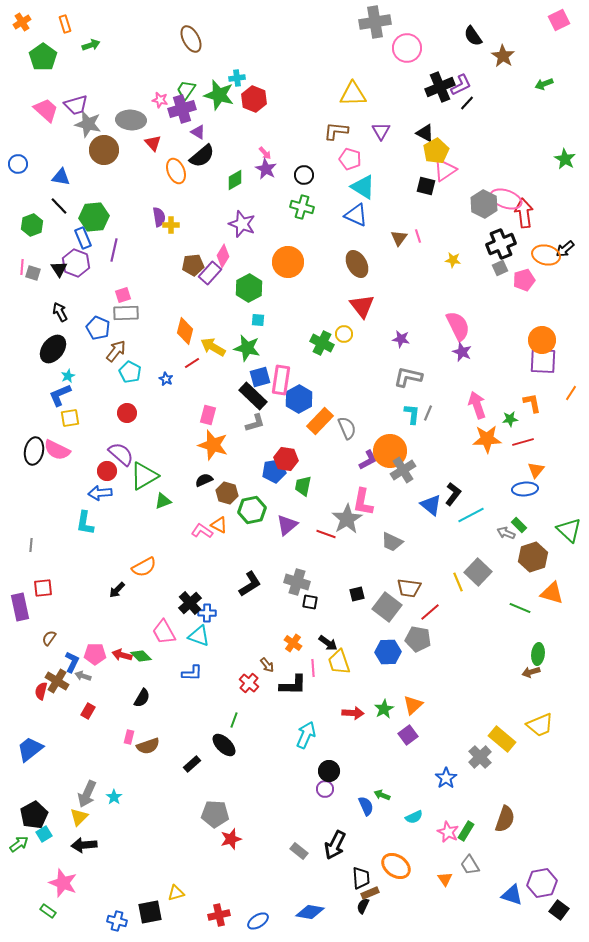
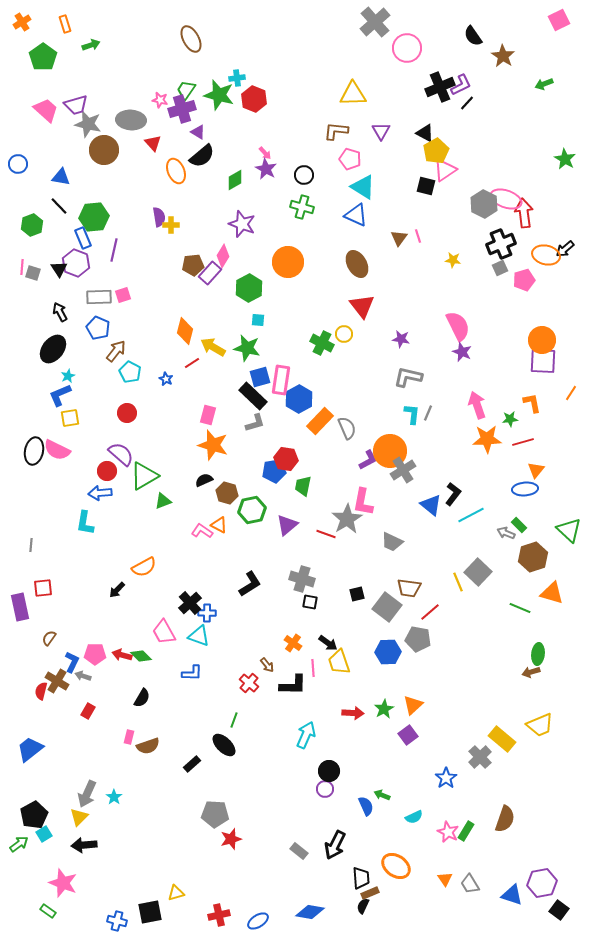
gray cross at (375, 22): rotated 32 degrees counterclockwise
gray rectangle at (126, 313): moved 27 px left, 16 px up
gray cross at (297, 582): moved 5 px right, 3 px up
gray trapezoid at (470, 865): moved 19 px down
